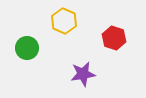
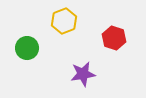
yellow hexagon: rotated 15 degrees clockwise
